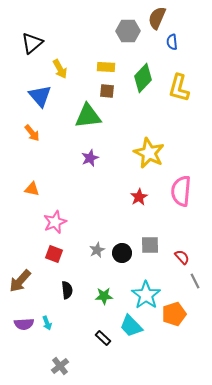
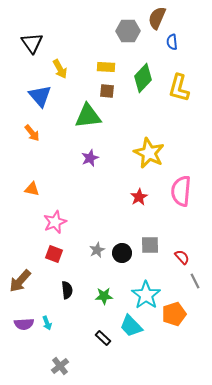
black triangle: rotated 25 degrees counterclockwise
